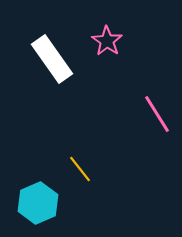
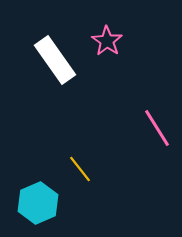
white rectangle: moved 3 px right, 1 px down
pink line: moved 14 px down
